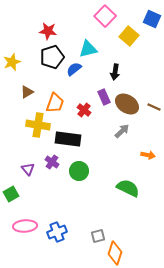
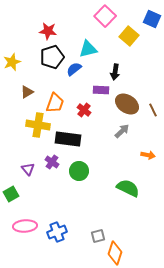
purple rectangle: moved 3 px left, 7 px up; rotated 63 degrees counterclockwise
brown line: moved 1 px left, 3 px down; rotated 40 degrees clockwise
